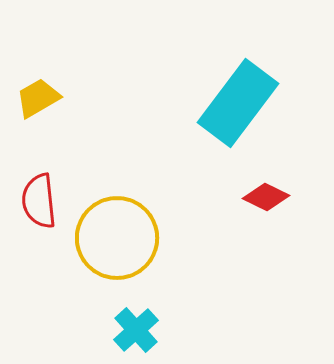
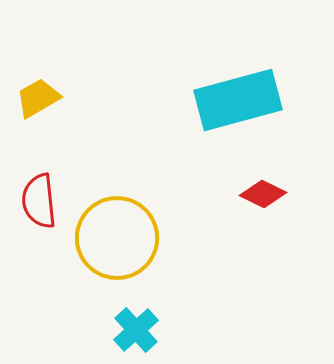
cyan rectangle: moved 3 px up; rotated 38 degrees clockwise
red diamond: moved 3 px left, 3 px up
